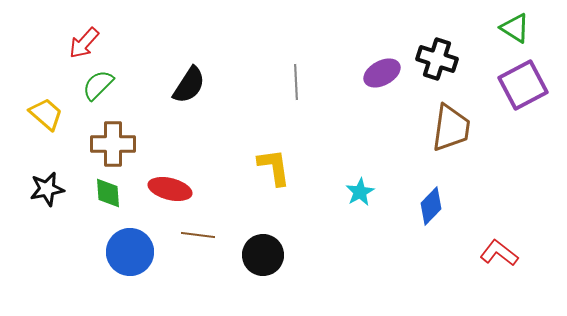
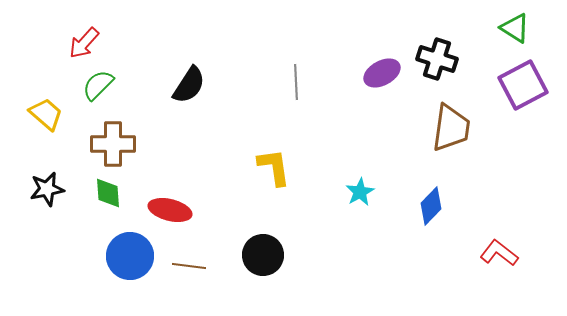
red ellipse: moved 21 px down
brown line: moved 9 px left, 31 px down
blue circle: moved 4 px down
